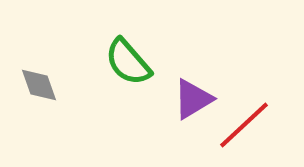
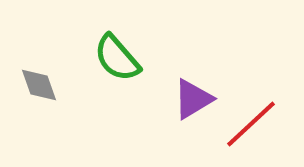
green semicircle: moved 11 px left, 4 px up
red line: moved 7 px right, 1 px up
